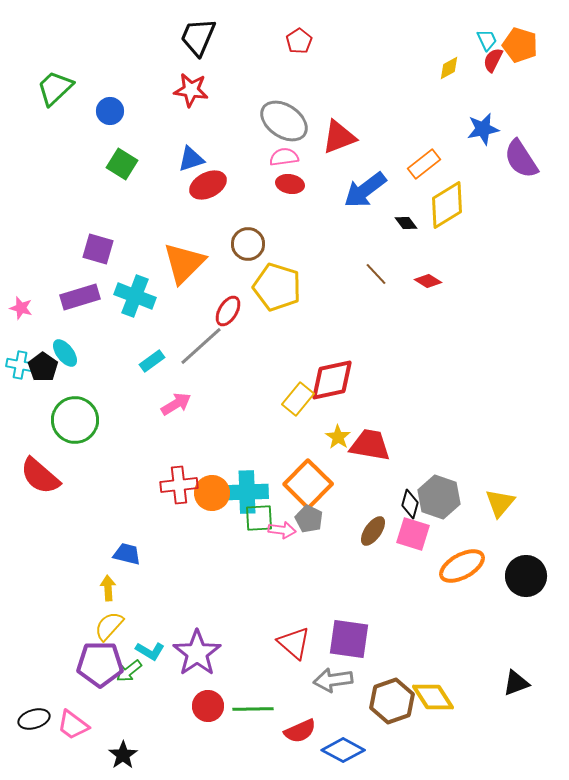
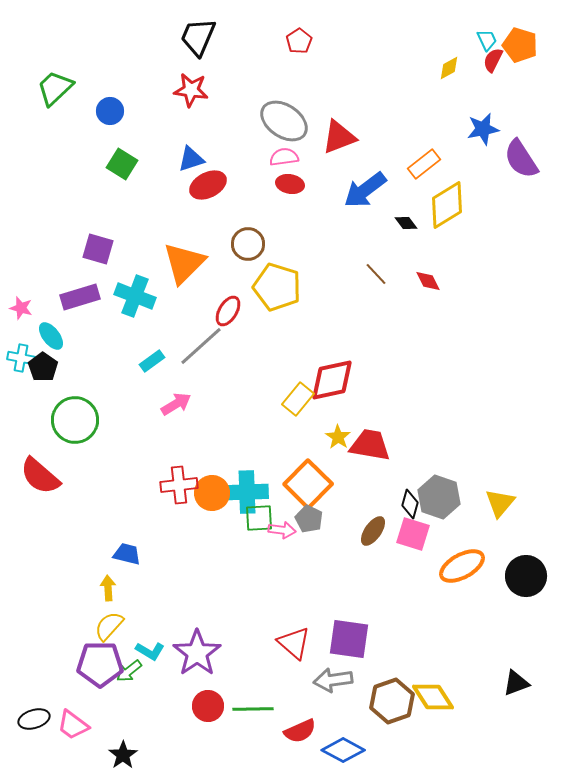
red diamond at (428, 281): rotated 32 degrees clockwise
cyan ellipse at (65, 353): moved 14 px left, 17 px up
cyan cross at (20, 365): moved 1 px right, 7 px up
